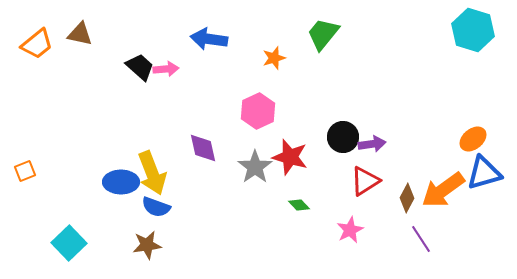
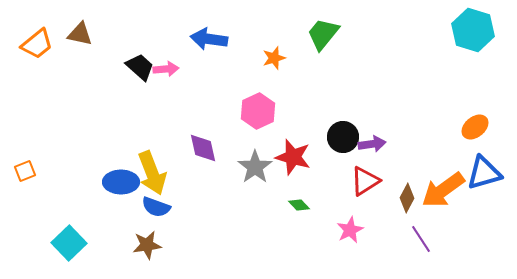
orange ellipse: moved 2 px right, 12 px up
red star: moved 3 px right
